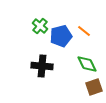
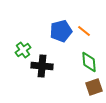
green cross: moved 17 px left, 24 px down; rotated 14 degrees clockwise
blue pentagon: moved 5 px up
green diamond: moved 2 px right, 2 px up; rotated 20 degrees clockwise
